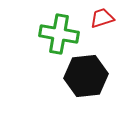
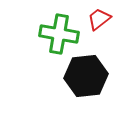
red trapezoid: moved 3 px left, 1 px down; rotated 20 degrees counterclockwise
